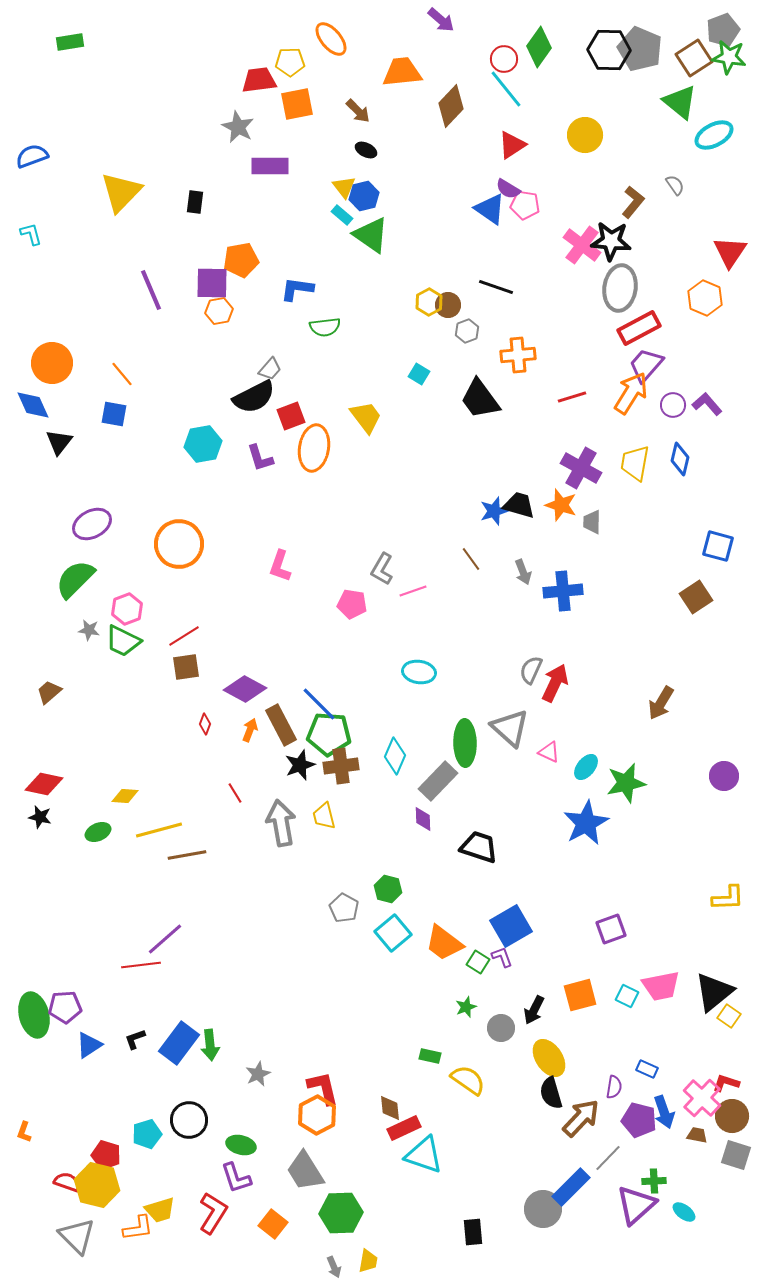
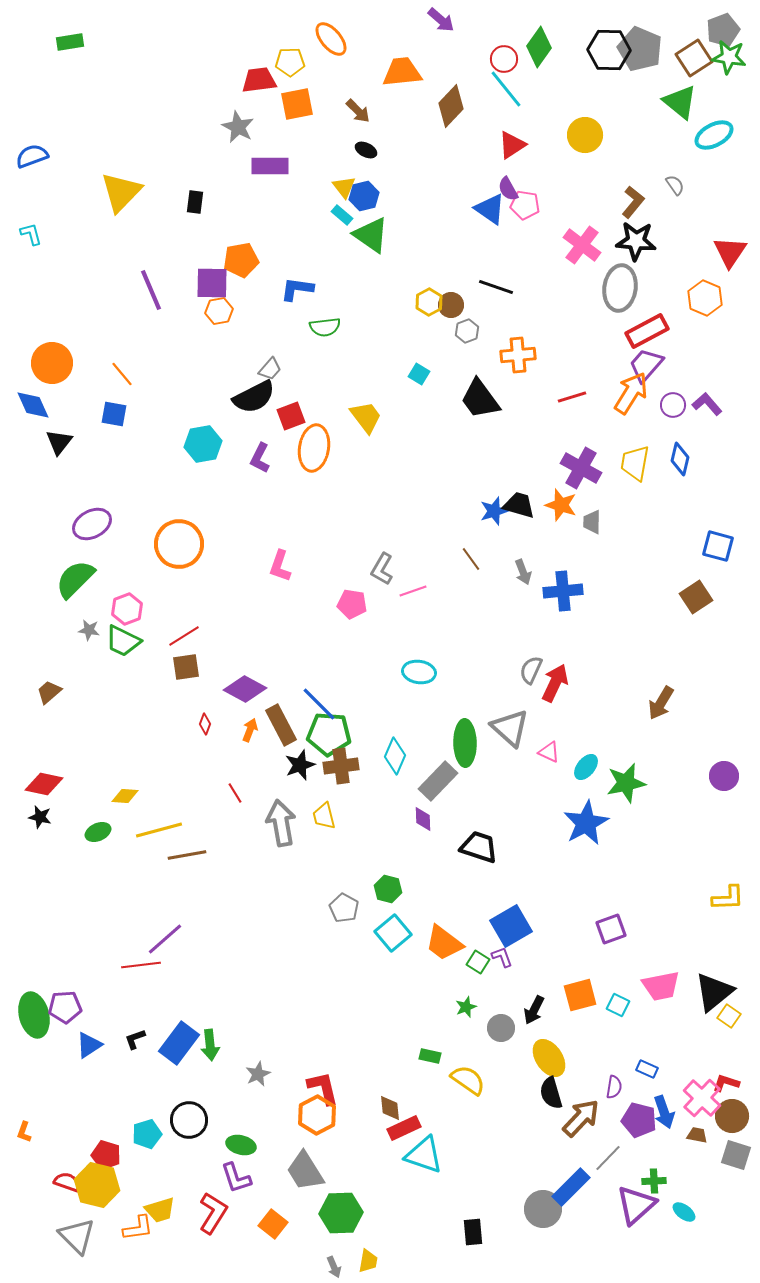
purple semicircle at (508, 189): rotated 30 degrees clockwise
black star at (611, 241): moved 25 px right
brown circle at (448, 305): moved 3 px right
red rectangle at (639, 328): moved 8 px right, 3 px down
purple L-shape at (260, 458): rotated 44 degrees clockwise
cyan square at (627, 996): moved 9 px left, 9 px down
